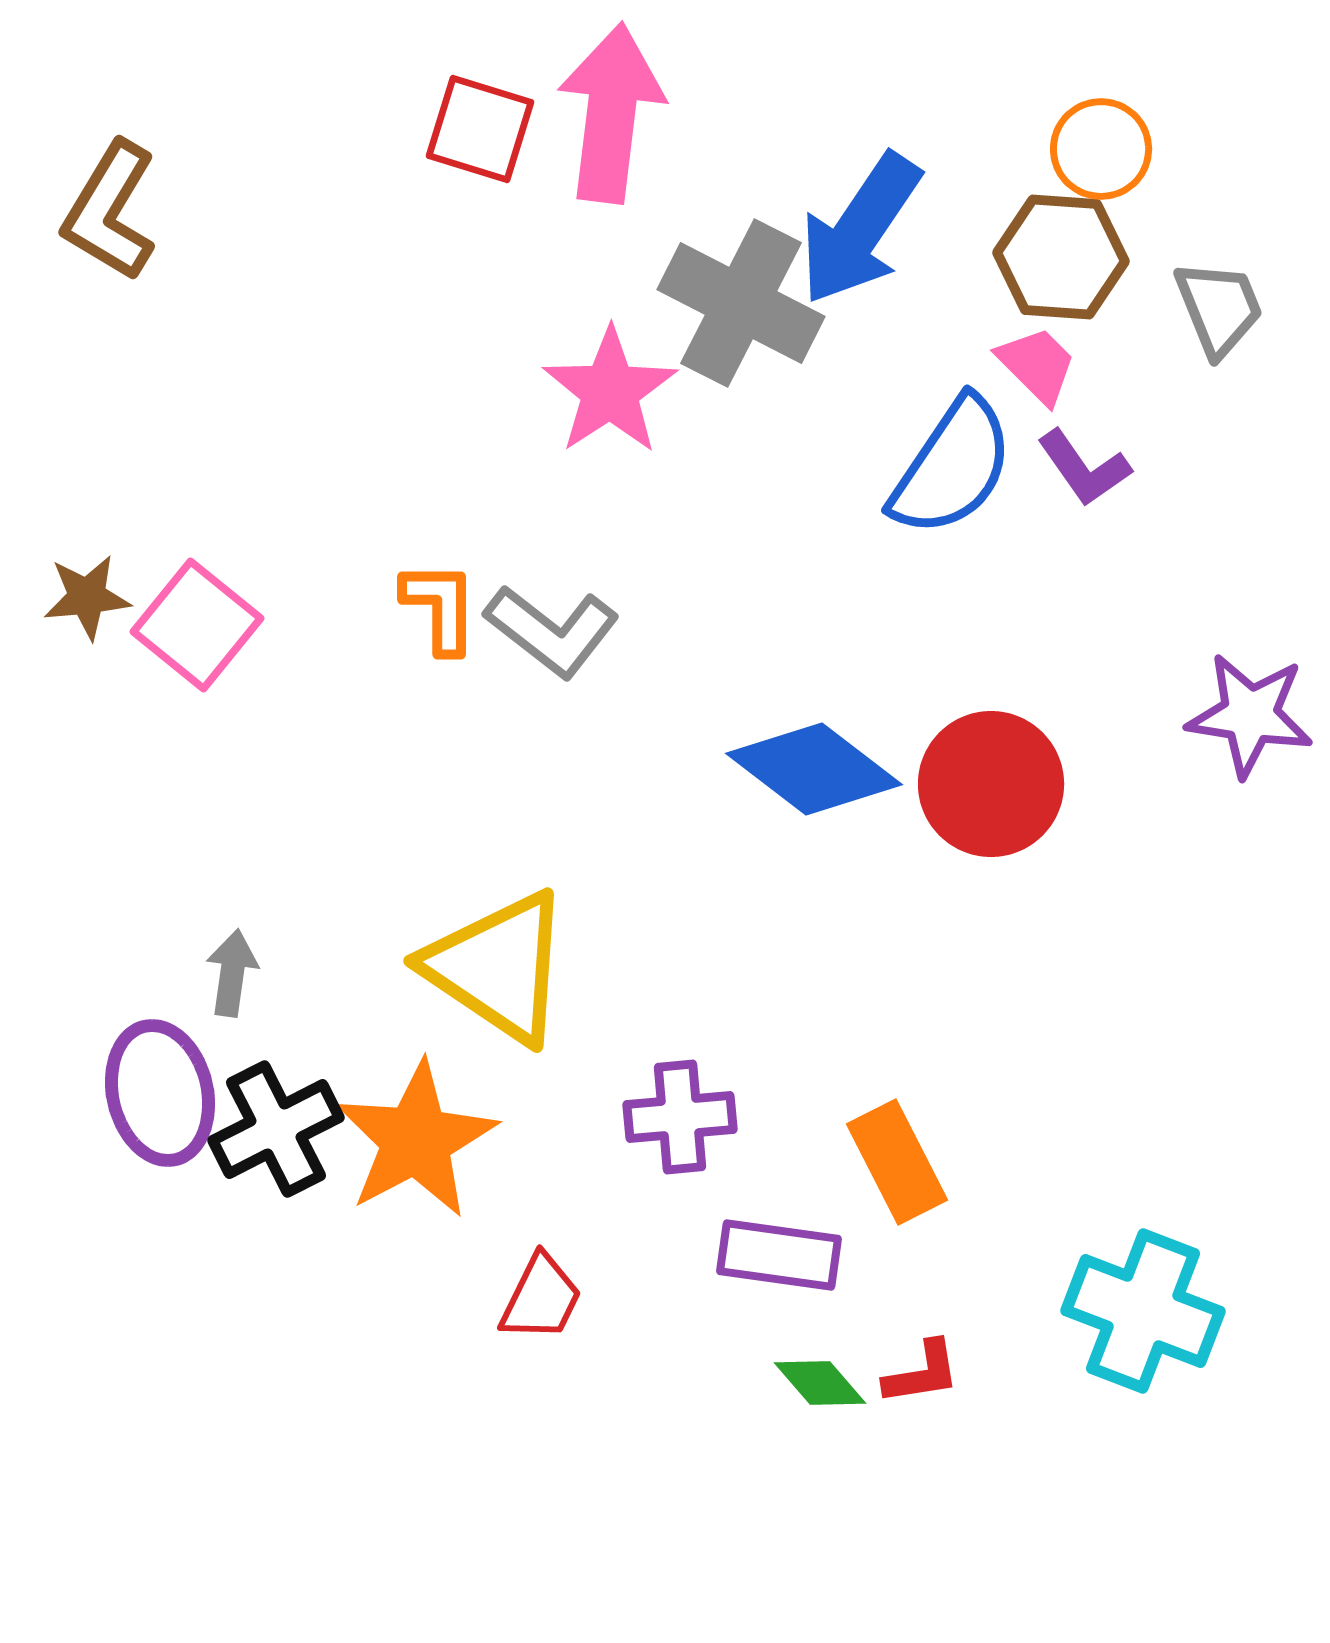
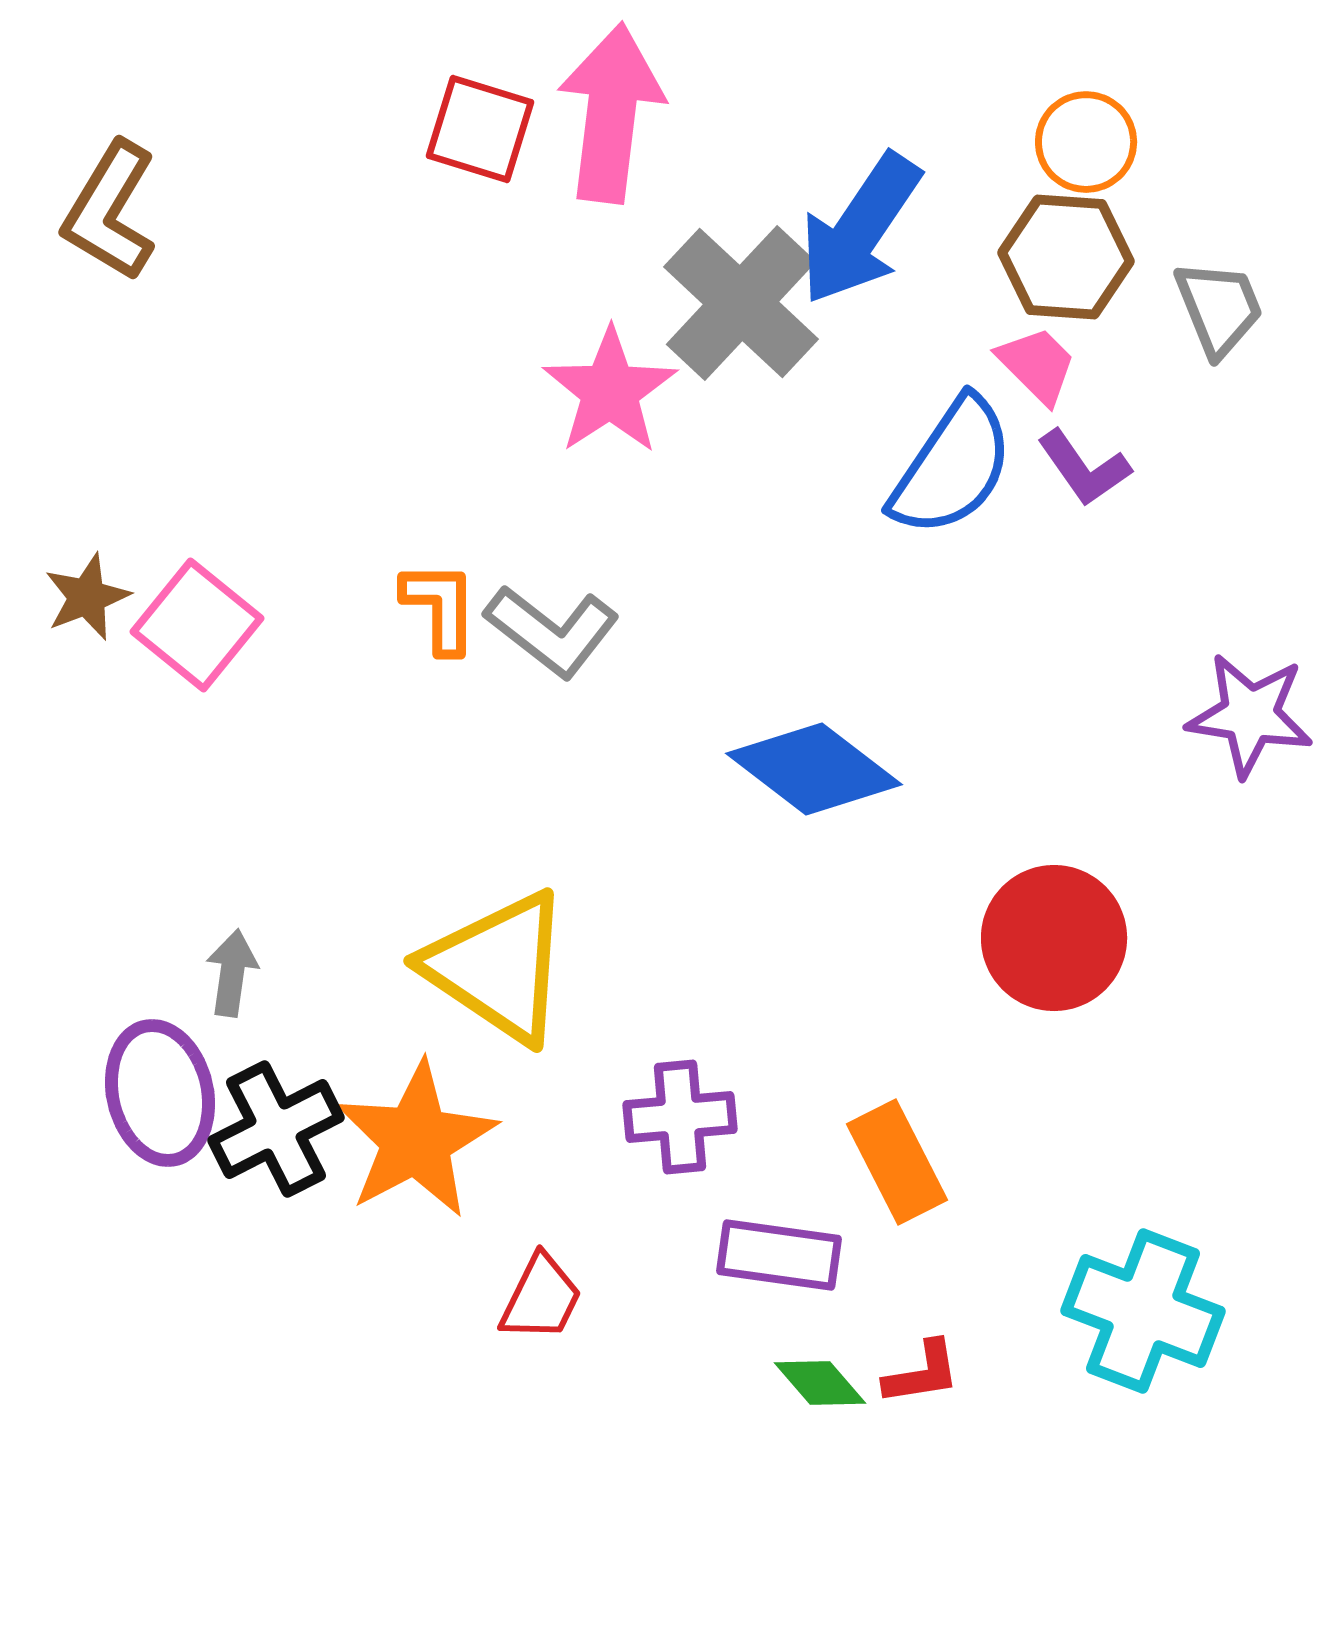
orange circle: moved 15 px left, 7 px up
brown hexagon: moved 5 px right
gray cross: rotated 16 degrees clockwise
brown star: rotated 16 degrees counterclockwise
red circle: moved 63 px right, 154 px down
